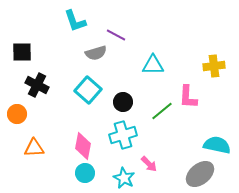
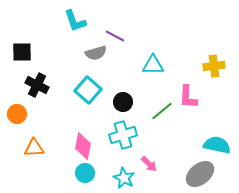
purple line: moved 1 px left, 1 px down
